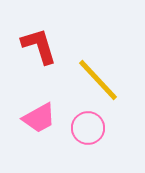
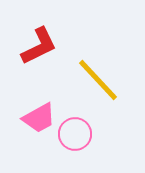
red L-shape: rotated 81 degrees clockwise
pink circle: moved 13 px left, 6 px down
